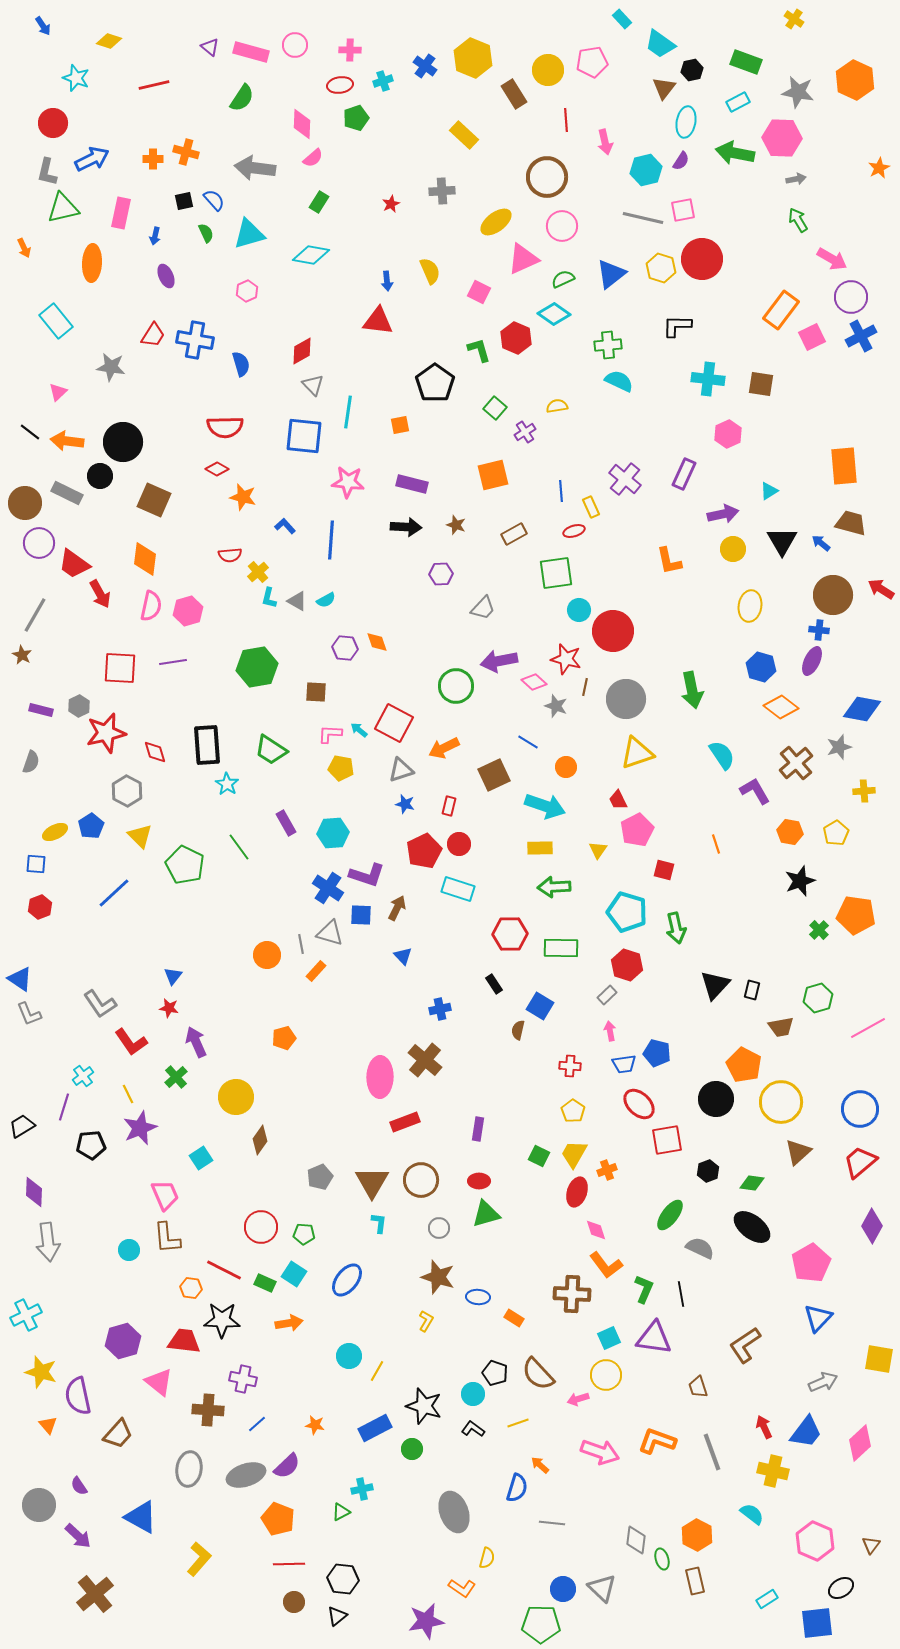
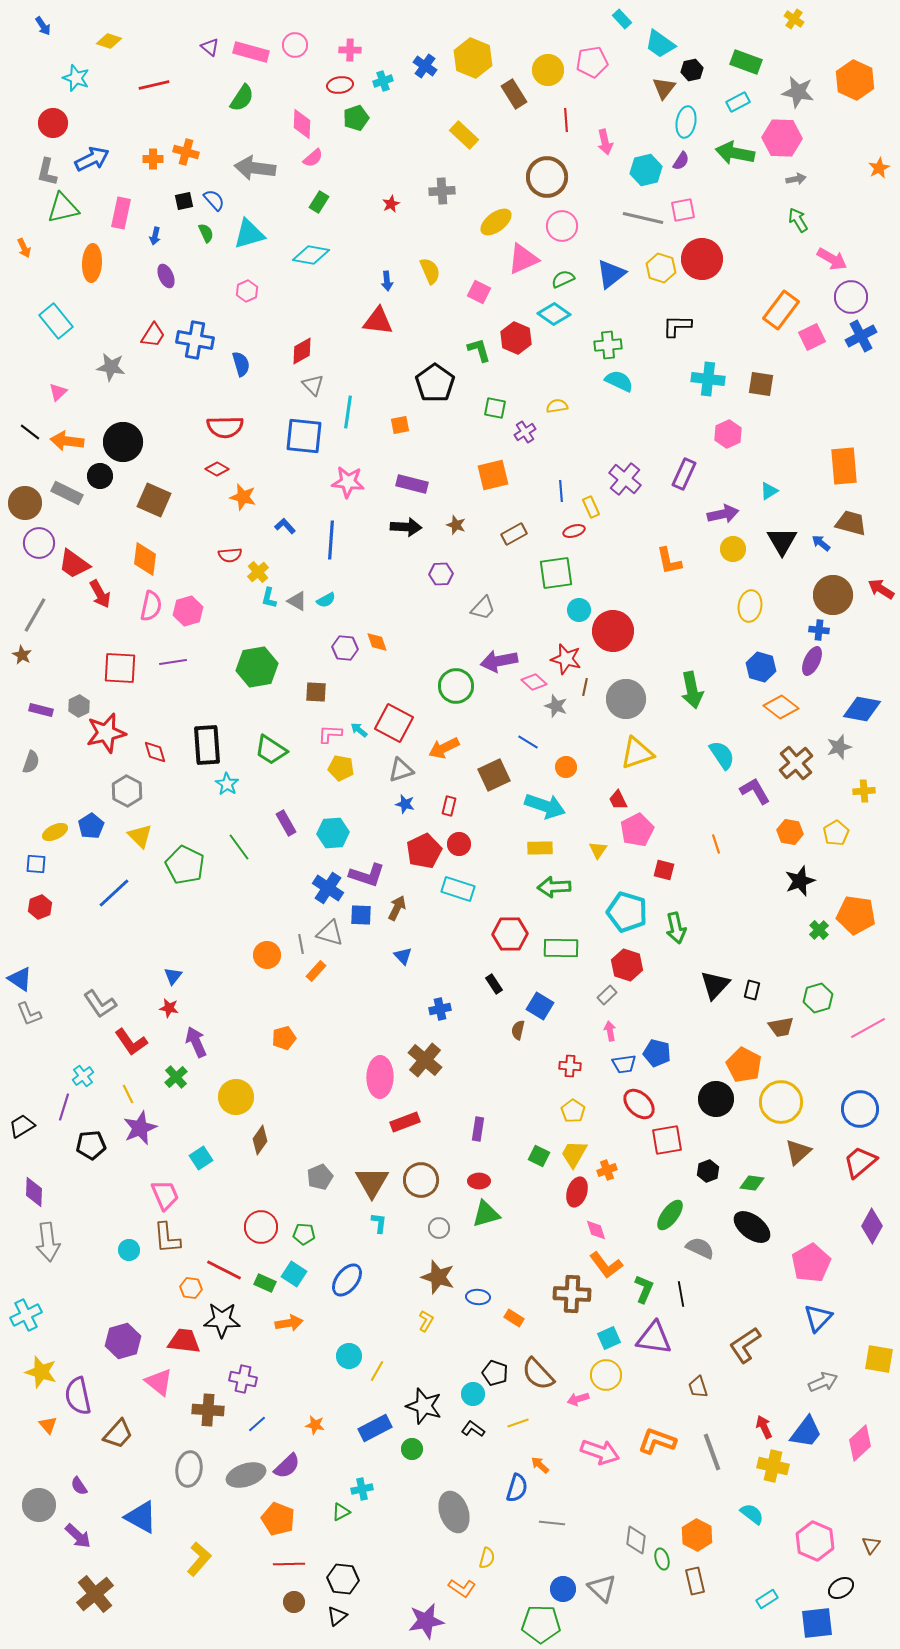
green square at (495, 408): rotated 30 degrees counterclockwise
yellow cross at (773, 1471): moved 5 px up
